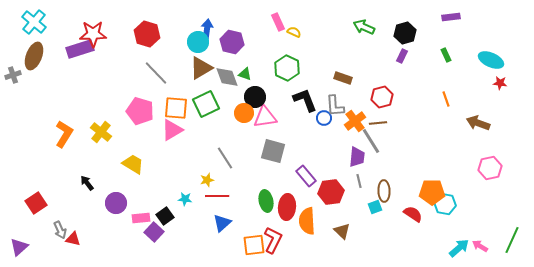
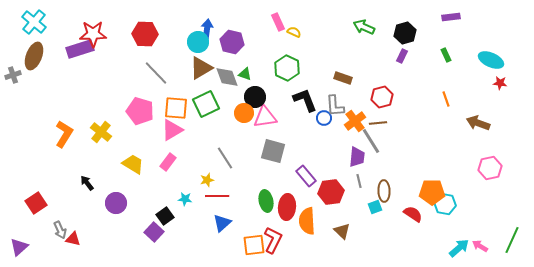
red hexagon at (147, 34): moved 2 px left; rotated 15 degrees counterclockwise
pink rectangle at (141, 218): moved 27 px right, 56 px up; rotated 48 degrees counterclockwise
